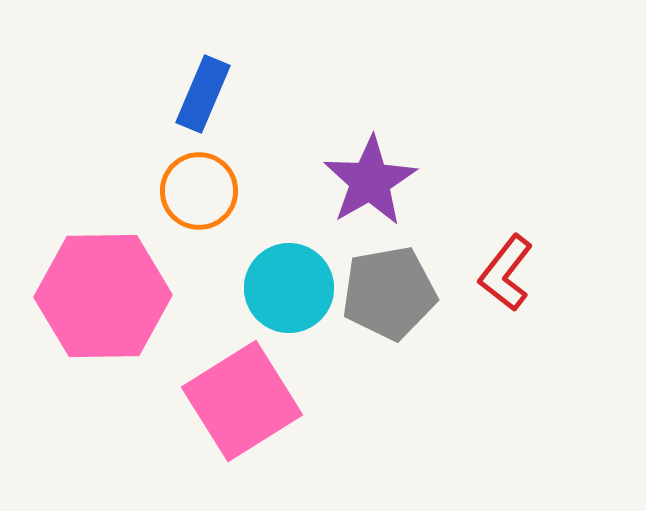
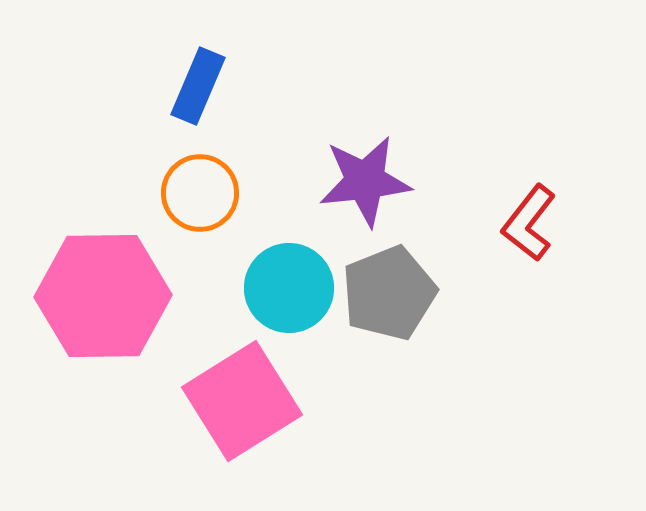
blue rectangle: moved 5 px left, 8 px up
purple star: moved 5 px left; rotated 24 degrees clockwise
orange circle: moved 1 px right, 2 px down
red L-shape: moved 23 px right, 50 px up
gray pentagon: rotated 12 degrees counterclockwise
